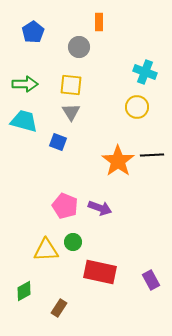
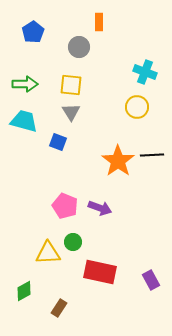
yellow triangle: moved 2 px right, 3 px down
